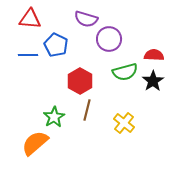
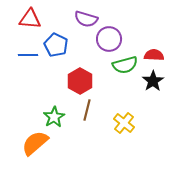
green semicircle: moved 7 px up
